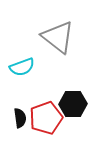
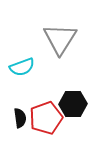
gray triangle: moved 2 px right, 2 px down; rotated 24 degrees clockwise
